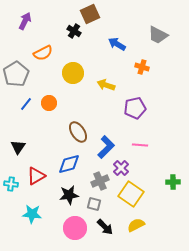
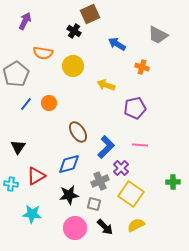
orange semicircle: rotated 36 degrees clockwise
yellow circle: moved 7 px up
